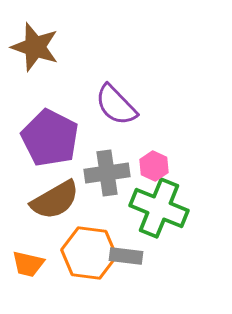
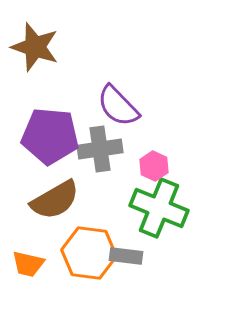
purple semicircle: moved 2 px right, 1 px down
purple pentagon: moved 2 px up; rotated 22 degrees counterclockwise
gray cross: moved 7 px left, 24 px up
